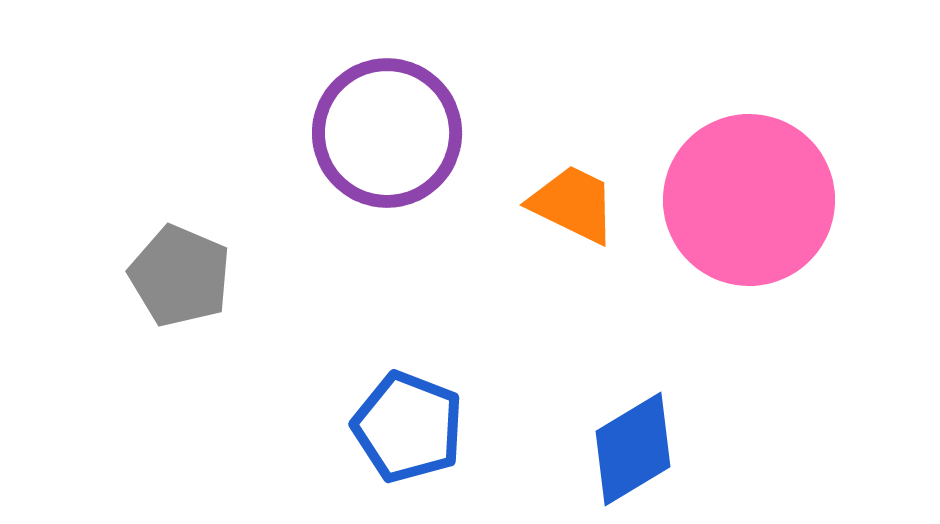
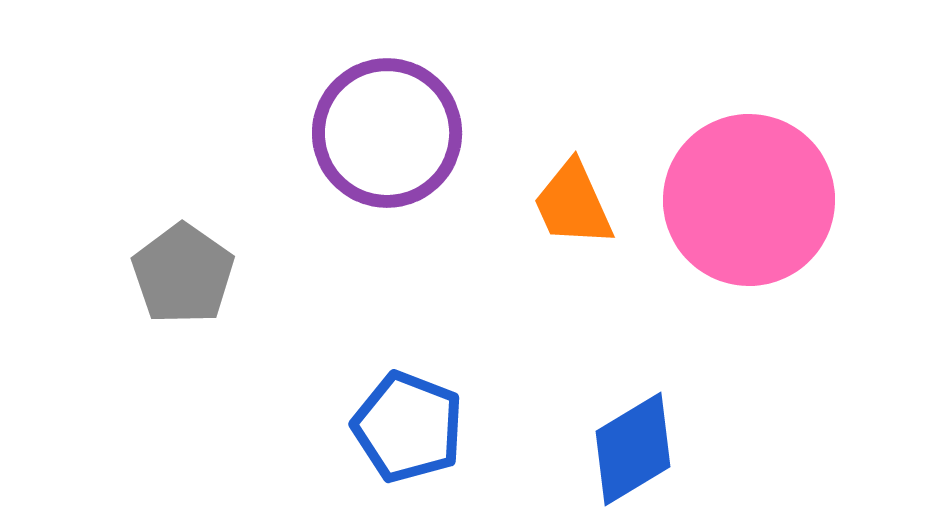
orange trapezoid: rotated 140 degrees counterclockwise
gray pentagon: moved 3 px right, 2 px up; rotated 12 degrees clockwise
